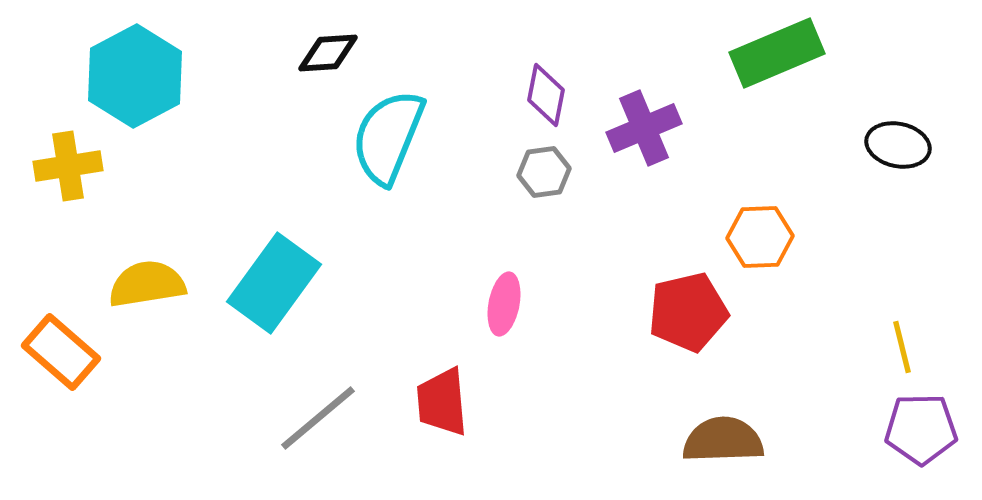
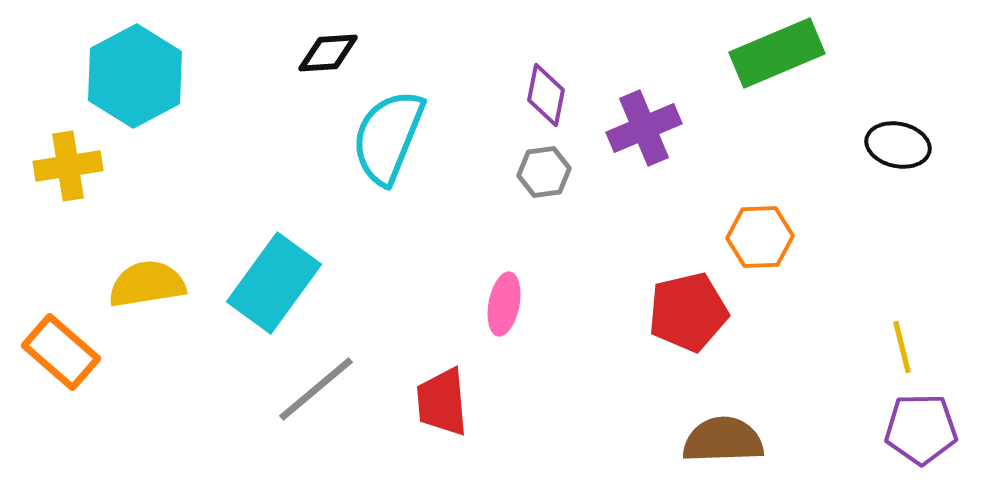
gray line: moved 2 px left, 29 px up
